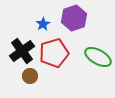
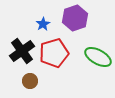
purple hexagon: moved 1 px right
brown circle: moved 5 px down
